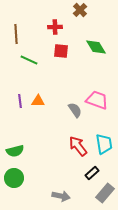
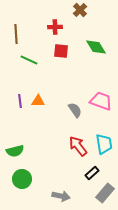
pink trapezoid: moved 4 px right, 1 px down
green circle: moved 8 px right, 1 px down
